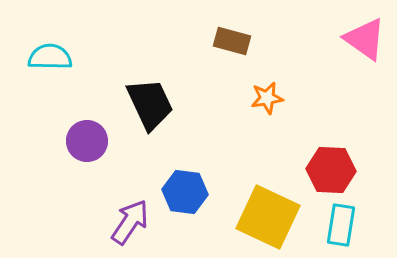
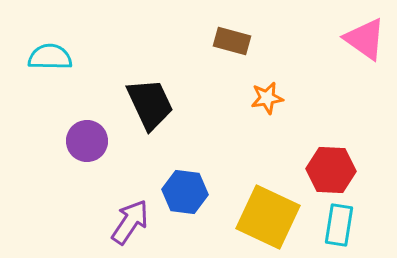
cyan rectangle: moved 2 px left
